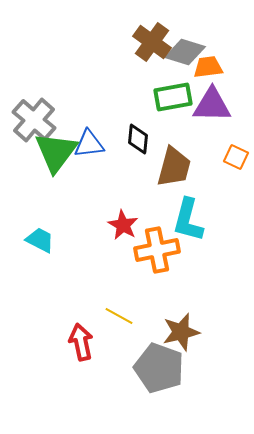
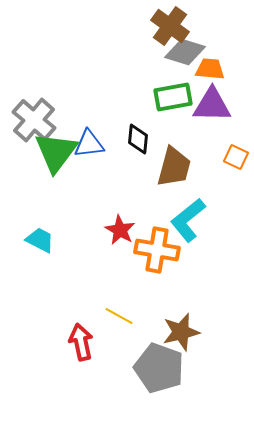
brown cross: moved 18 px right, 16 px up
orange trapezoid: moved 2 px right, 2 px down; rotated 12 degrees clockwise
cyan L-shape: rotated 36 degrees clockwise
red star: moved 3 px left, 5 px down
orange cross: rotated 21 degrees clockwise
